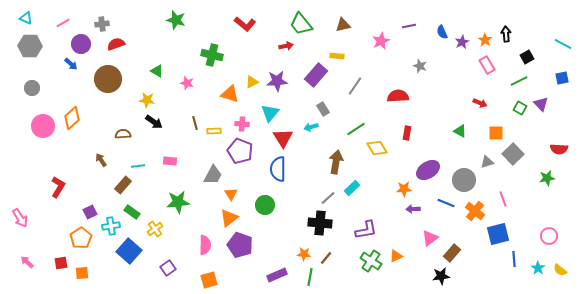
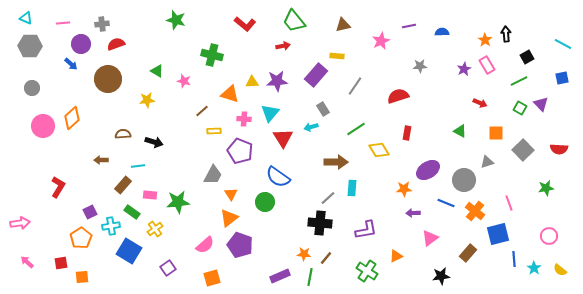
pink line at (63, 23): rotated 24 degrees clockwise
green trapezoid at (301, 24): moved 7 px left, 3 px up
blue semicircle at (442, 32): rotated 112 degrees clockwise
purple star at (462, 42): moved 2 px right, 27 px down
red arrow at (286, 46): moved 3 px left
gray star at (420, 66): rotated 24 degrees counterclockwise
yellow triangle at (252, 82): rotated 24 degrees clockwise
pink star at (187, 83): moved 3 px left, 2 px up
red semicircle at (398, 96): rotated 15 degrees counterclockwise
yellow star at (147, 100): rotated 14 degrees counterclockwise
black arrow at (154, 122): moved 20 px down; rotated 18 degrees counterclockwise
brown line at (195, 123): moved 7 px right, 12 px up; rotated 64 degrees clockwise
pink cross at (242, 124): moved 2 px right, 5 px up
yellow diamond at (377, 148): moved 2 px right, 2 px down
gray square at (513, 154): moved 10 px right, 4 px up
brown arrow at (101, 160): rotated 56 degrees counterclockwise
pink rectangle at (170, 161): moved 20 px left, 34 px down
brown arrow at (336, 162): rotated 80 degrees clockwise
blue semicircle at (278, 169): moved 8 px down; rotated 55 degrees counterclockwise
green star at (547, 178): moved 1 px left, 10 px down
cyan rectangle at (352, 188): rotated 42 degrees counterclockwise
pink line at (503, 199): moved 6 px right, 4 px down
green circle at (265, 205): moved 3 px up
purple arrow at (413, 209): moved 4 px down
pink arrow at (20, 218): moved 5 px down; rotated 66 degrees counterclockwise
pink semicircle at (205, 245): rotated 48 degrees clockwise
blue square at (129, 251): rotated 10 degrees counterclockwise
brown rectangle at (452, 253): moved 16 px right
green cross at (371, 261): moved 4 px left, 10 px down
cyan star at (538, 268): moved 4 px left
orange square at (82, 273): moved 4 px down
purple rectangle at (277, 275): moved 3 px right, 1 px down
orange square at (209, 280): moved 3 px right, 2 px up
